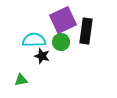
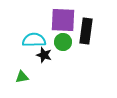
purple square: rotated 28 degrees clockwise
green circle: moved 2 px right
black star: moved 2 px right, 1 px up
green triangle: moved 1 px right, 3 px up
